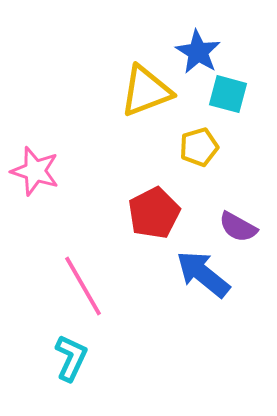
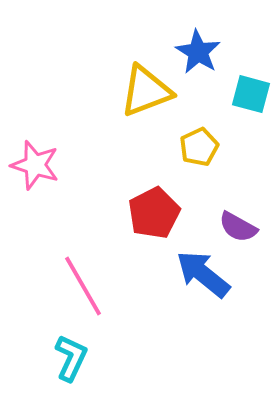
cyan square: moved 23 px right
yellow pentagon: rotated 9 degrees counterclockwise
pink star: moved 6 px up
